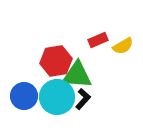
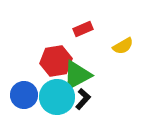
red rectangle: moved 15 px left, 11 px up
green triangle: rotated 32 degrees counterclockwise
blue circle: moved 1 px up
